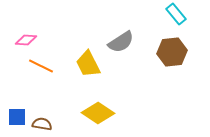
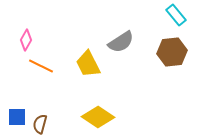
cyan rectangle: moved 1 px down
pink diamond: rotated 65 degrees counterclockwise
yellow diamond: moved 4 px down
brown semicircle: moved 2 px left; rotated 84 degrees counterclockwise
